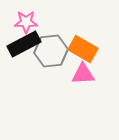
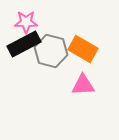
gray hexagon: rotated 20 degrees clockwise
pink triangle: moved 11 px down
